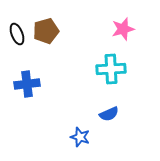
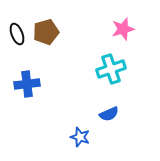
brown pentagon: moved 1 px down
cyan cross: rotated 16 degrees counterclockwise
